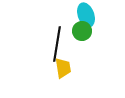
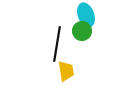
yellow trapezoid: moved 3 px right, 3 px down
